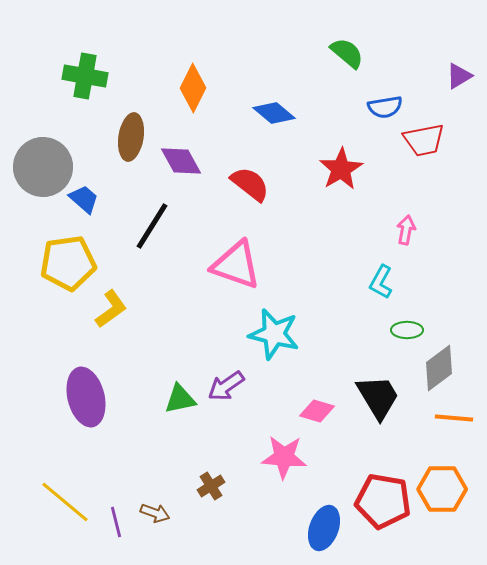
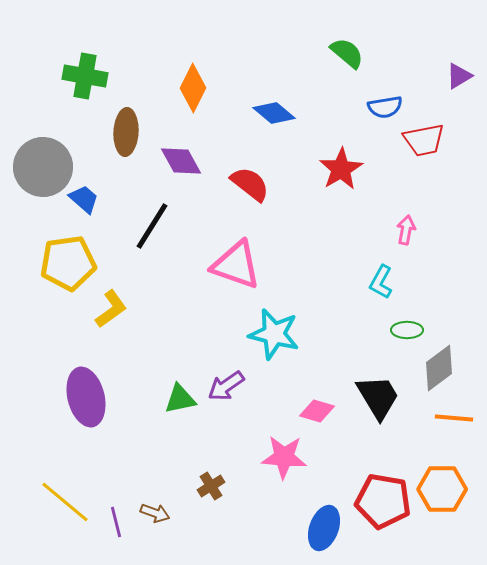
brown ellipse: moved 5 px left, 5 px up; rotated 6 degrees counterclockwise
